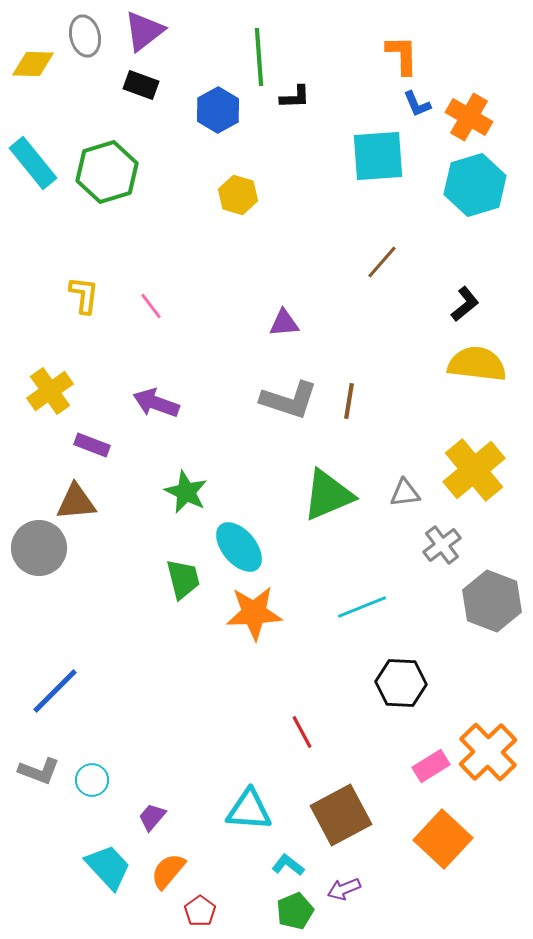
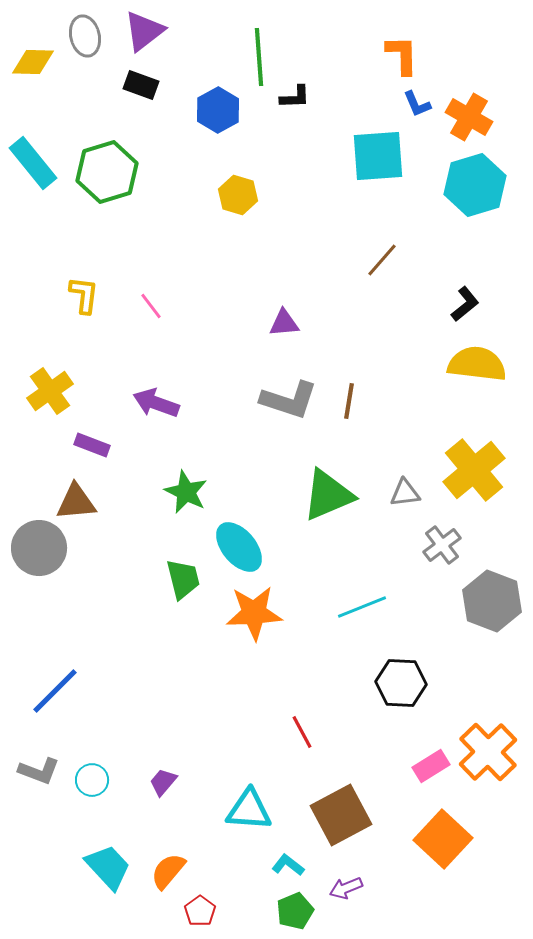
yellow diamond at (33, 64): moved 2 px up
brown line at (382, 262): moved 2 px up
purple trapezoid at (152, 817): moved 11 px right, 35 px up
purple arrow at (344, 889): moved 2 px right, 1 px up
